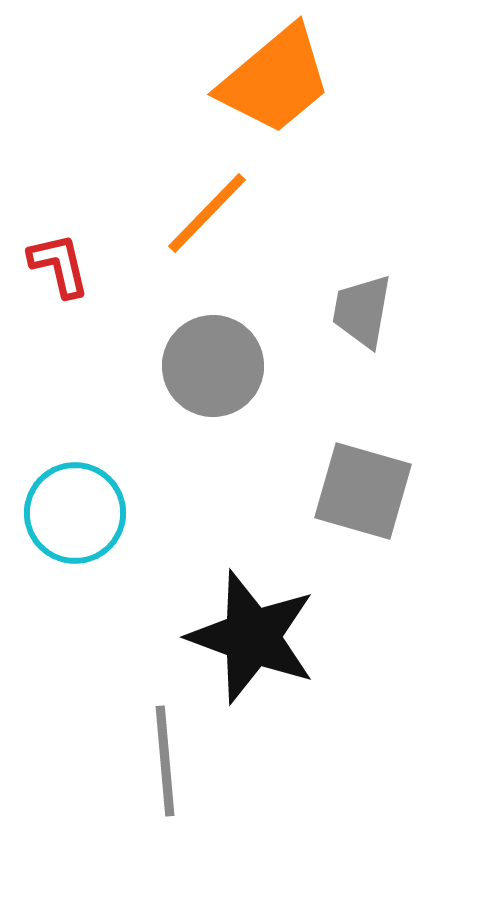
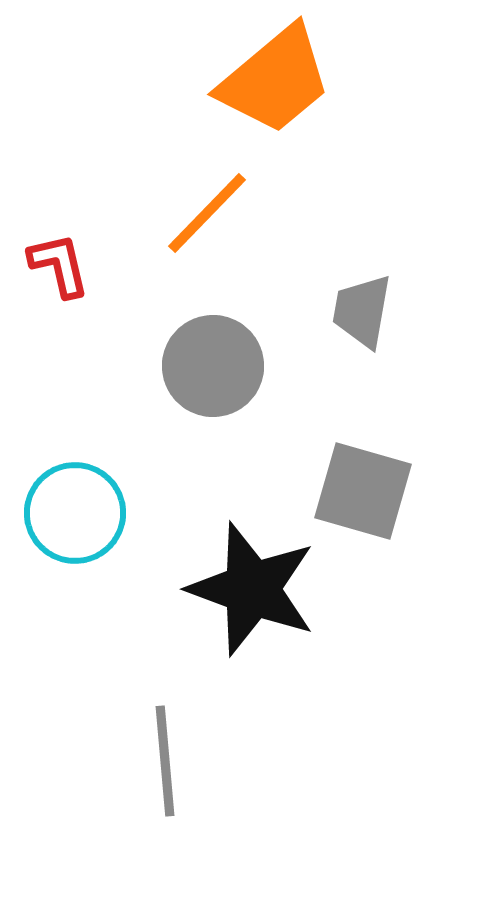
black star: moved 48 px up
